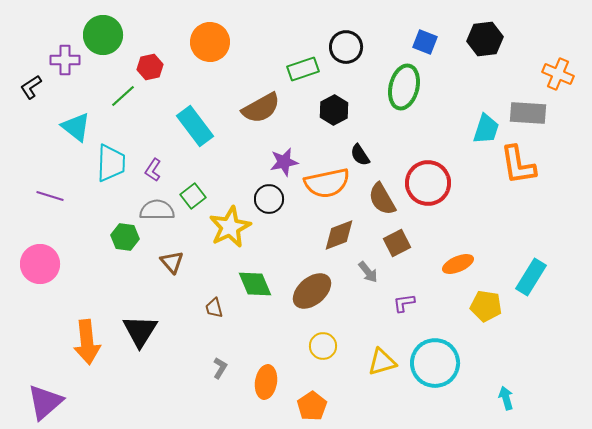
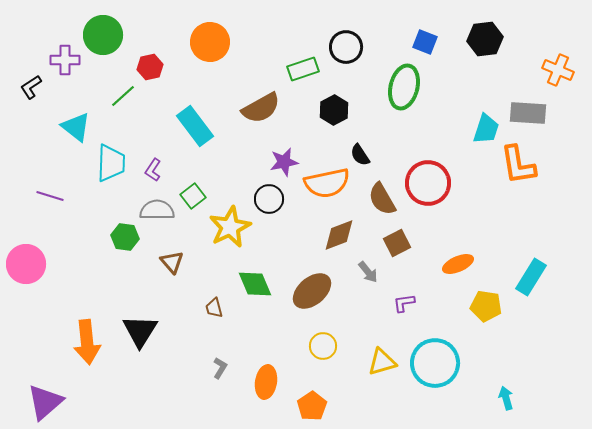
orange cross at (558, 74): moved 4 px up
pink circle at (40, 264): moved 14 px left
